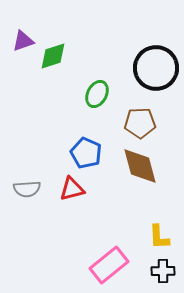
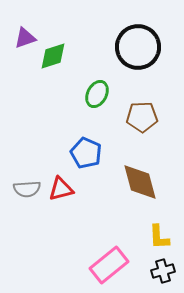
purple triangle: moved 2 px right, 3 px up
black circle: moved 18 px left, 21 px up
brown pentagon: moved 2 px right, 6 px up
brown diamond: moved 16 px down
red triangle: moved 11 px left
black cross: rotated 15 degrees counterclockwise
